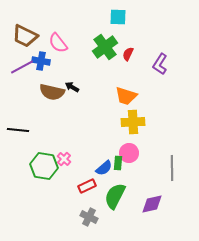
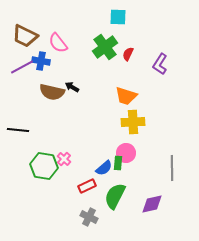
pink circle: moved 3 px left
